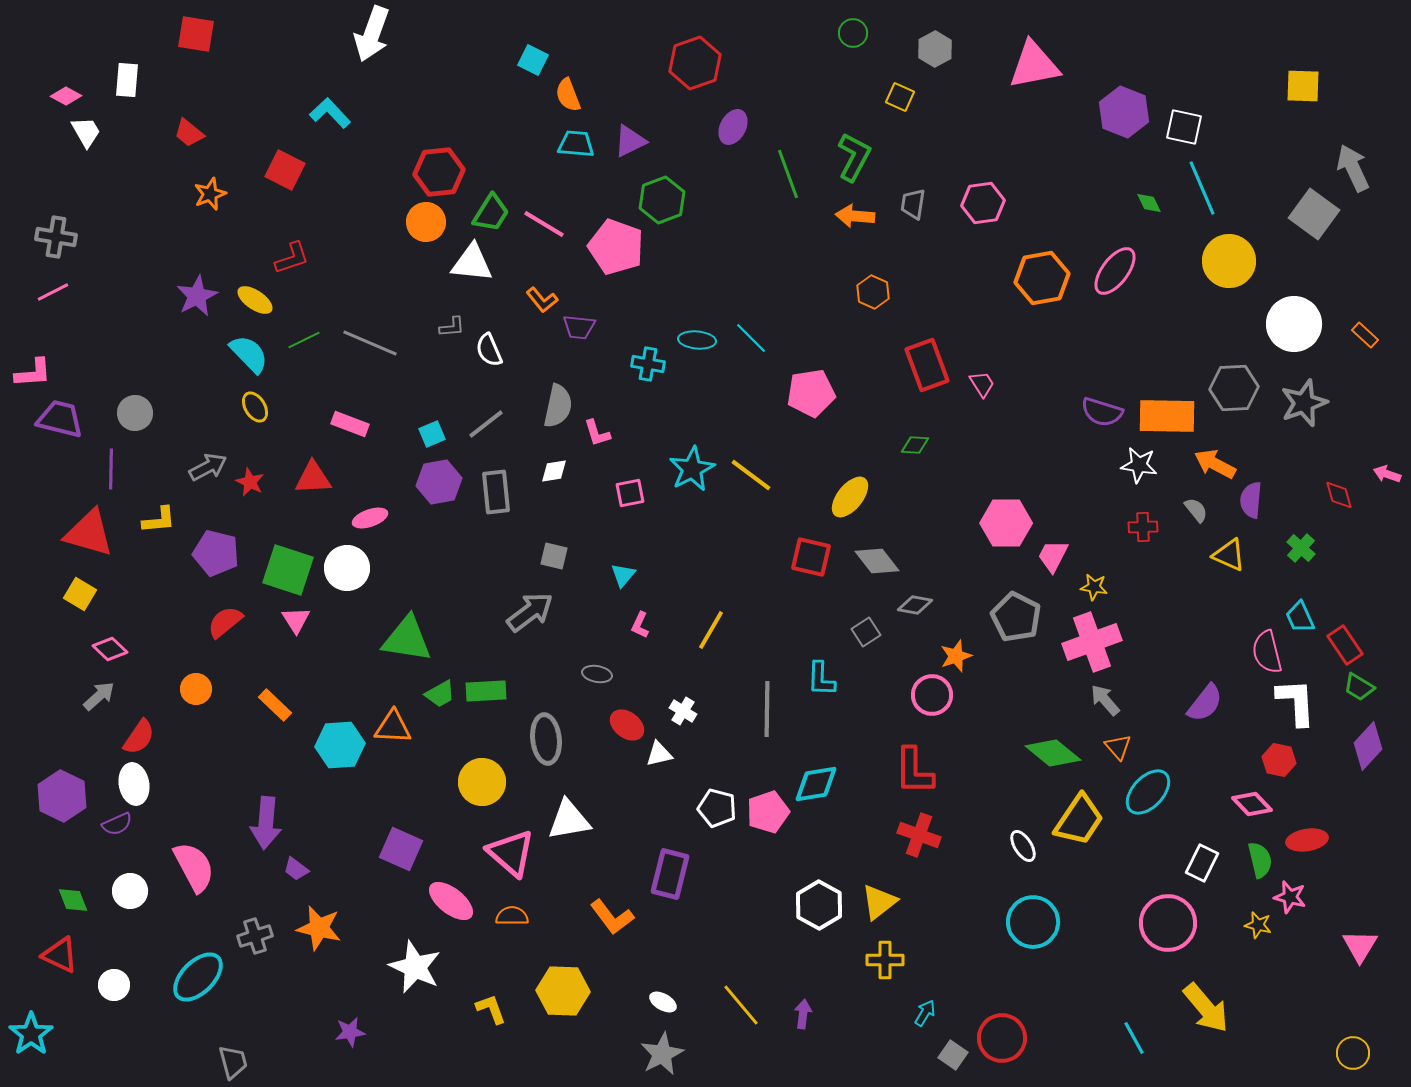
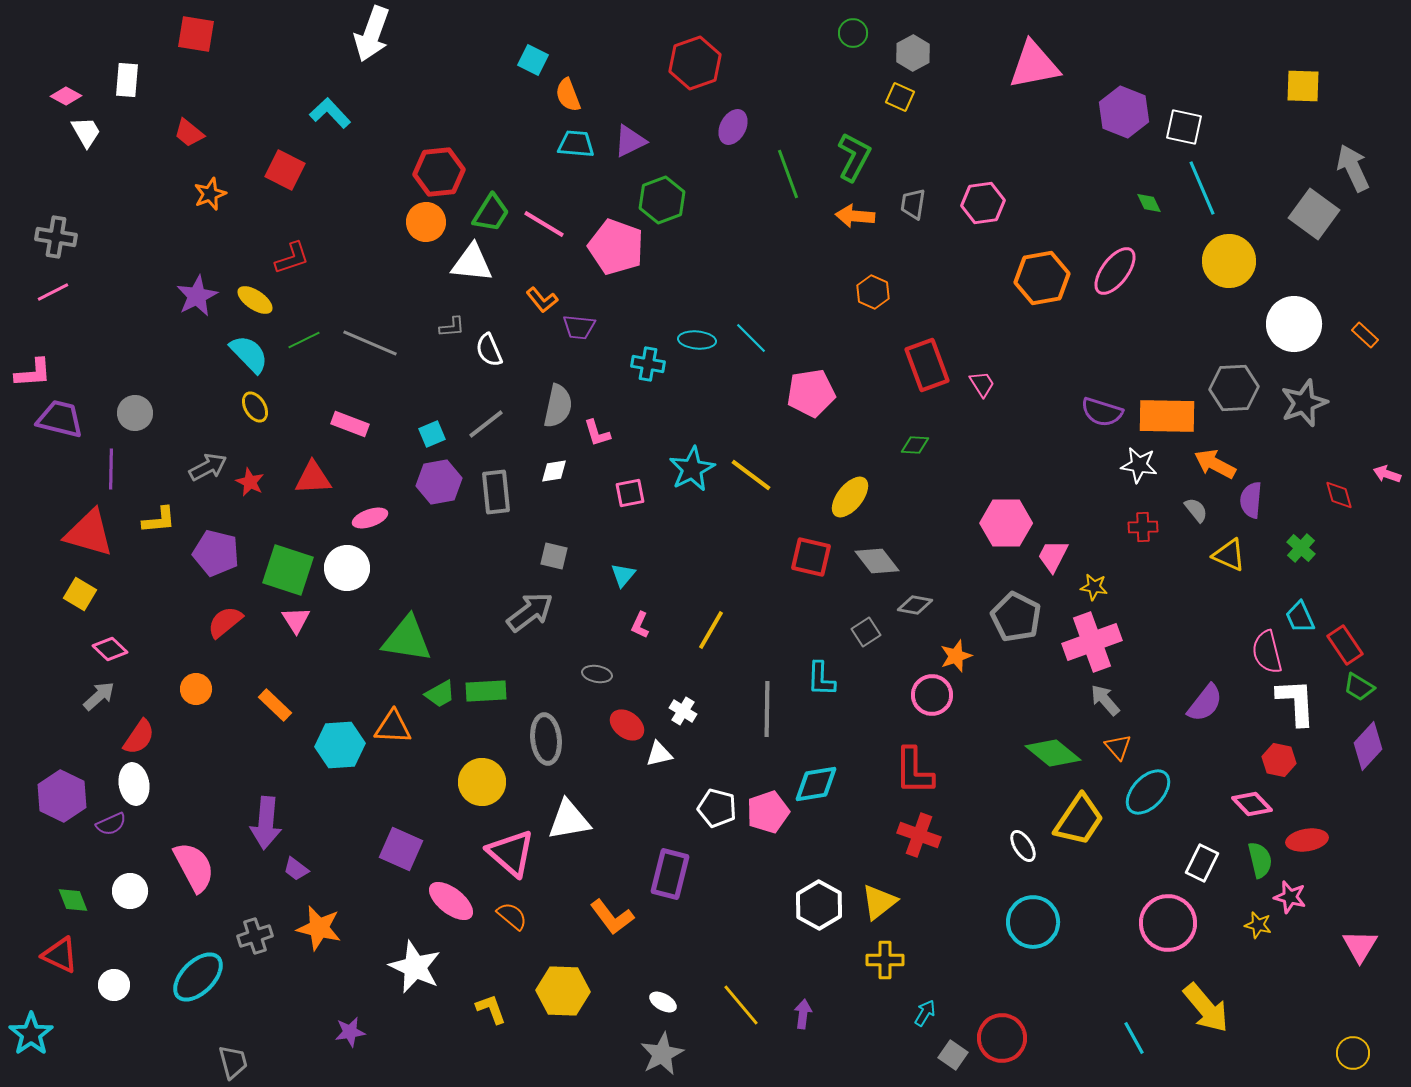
gray hexagon at (935, 49): moved 22 px left, 4 px down
purple semicircle at (117, 824): moved 6 px left
orange semicircle at (512, 916): rotated 40 degrees clockwise
